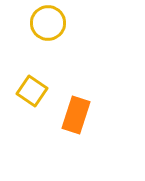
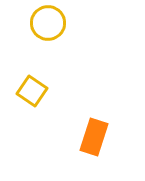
orange rectangle: moved 18 px right, 22 px down
